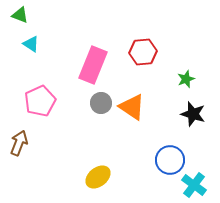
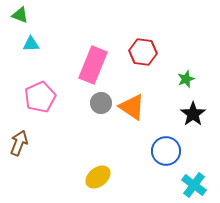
cyan triangle: rotated 36 degrees counterclockwise
red hexagon: rotated 12 degrees clockwise
pink pentagon: moved 4 px up
black star: rotated 20 degrees clockwise
blue circle: moved 4 px left, 9 px up
